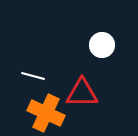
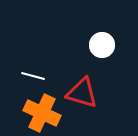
red triangle: rotated 16 degrees clockwise
orange cross: moved 4 px left
